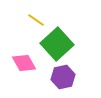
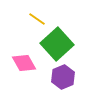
yellow line: moved 1 px right, 1 px up
purple hexagon: rotated 10 degrees counterclockwise
